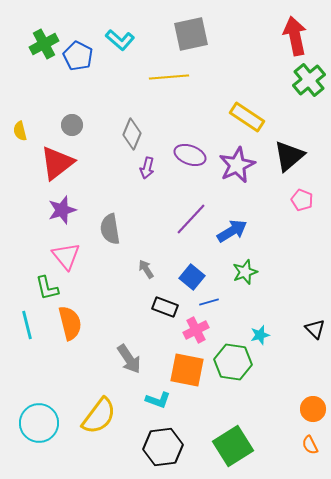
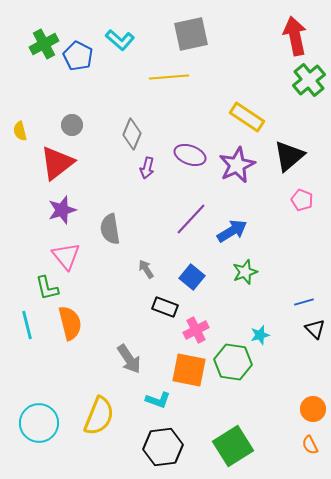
blue line at (209, 302): moved 95 px right
orange square at (187, 370): moved 2 px right
yellow semicircle at (99, 416): rotated 15 degrees counterclockwise
